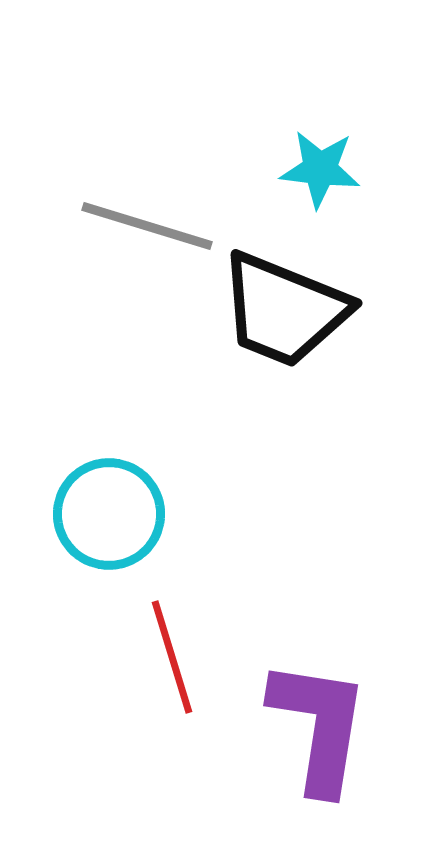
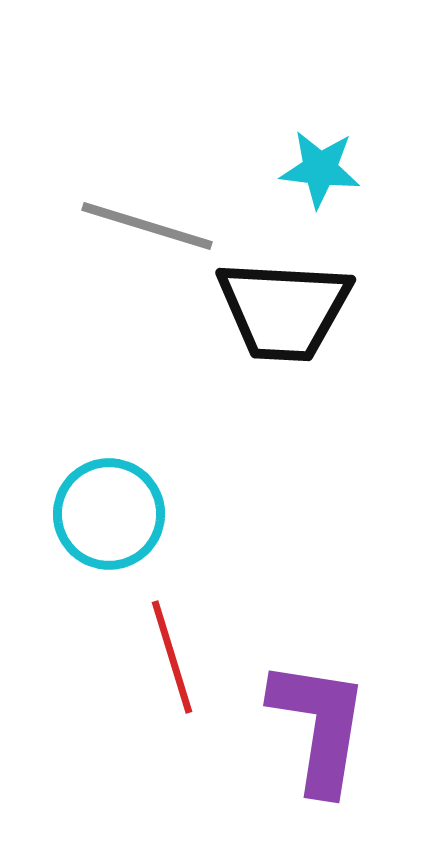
black trapezoid: rotated 19 degrees counterclockwise
